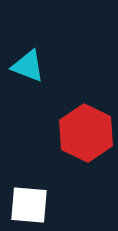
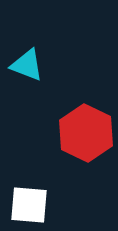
cyan triangle: moved 1 px left, 1 px up
